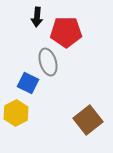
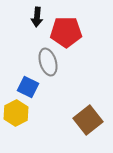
blue square: moved 4 px down
